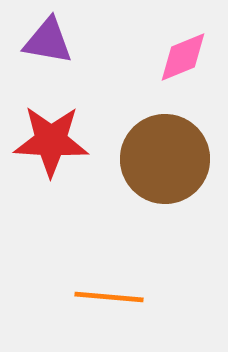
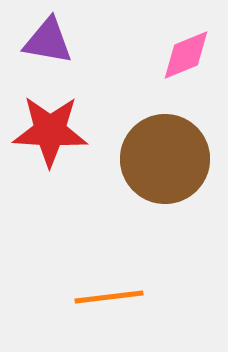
pink diamond: moved 3 px right, 2 px up
red star: moved 1 px left, 10 px up
orange line: rotated 12 degrees counterclockwise
